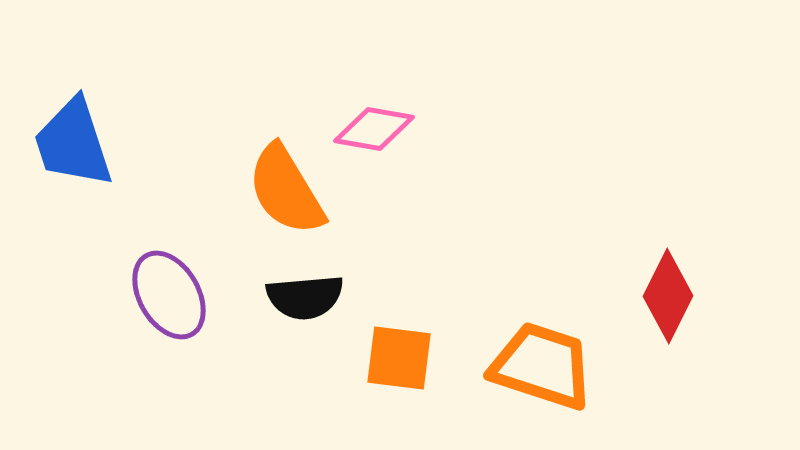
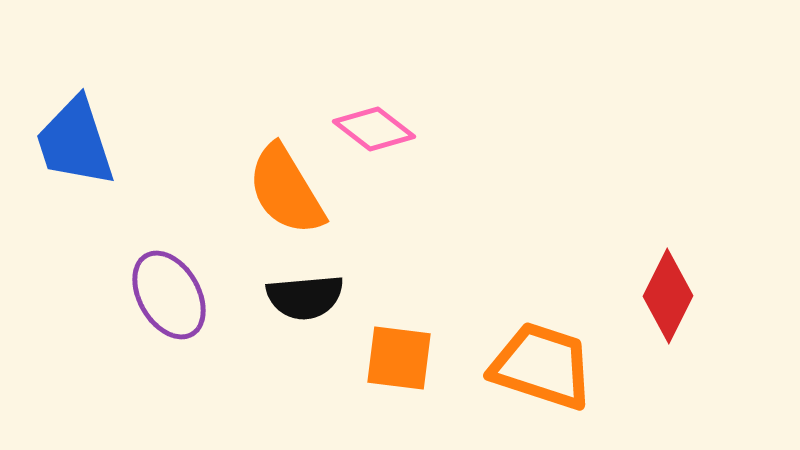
pink diamond: rotated 28 degrees clockwise
blue trapezoid: moved 2 px right, 1 px up
